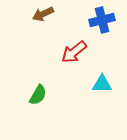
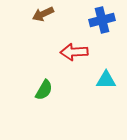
red arrow: rotated 36 degrees clockwise
cyan triangle: moved 4 px right, 4 px up
green semicircle: moved 6 px right, 5 px up
